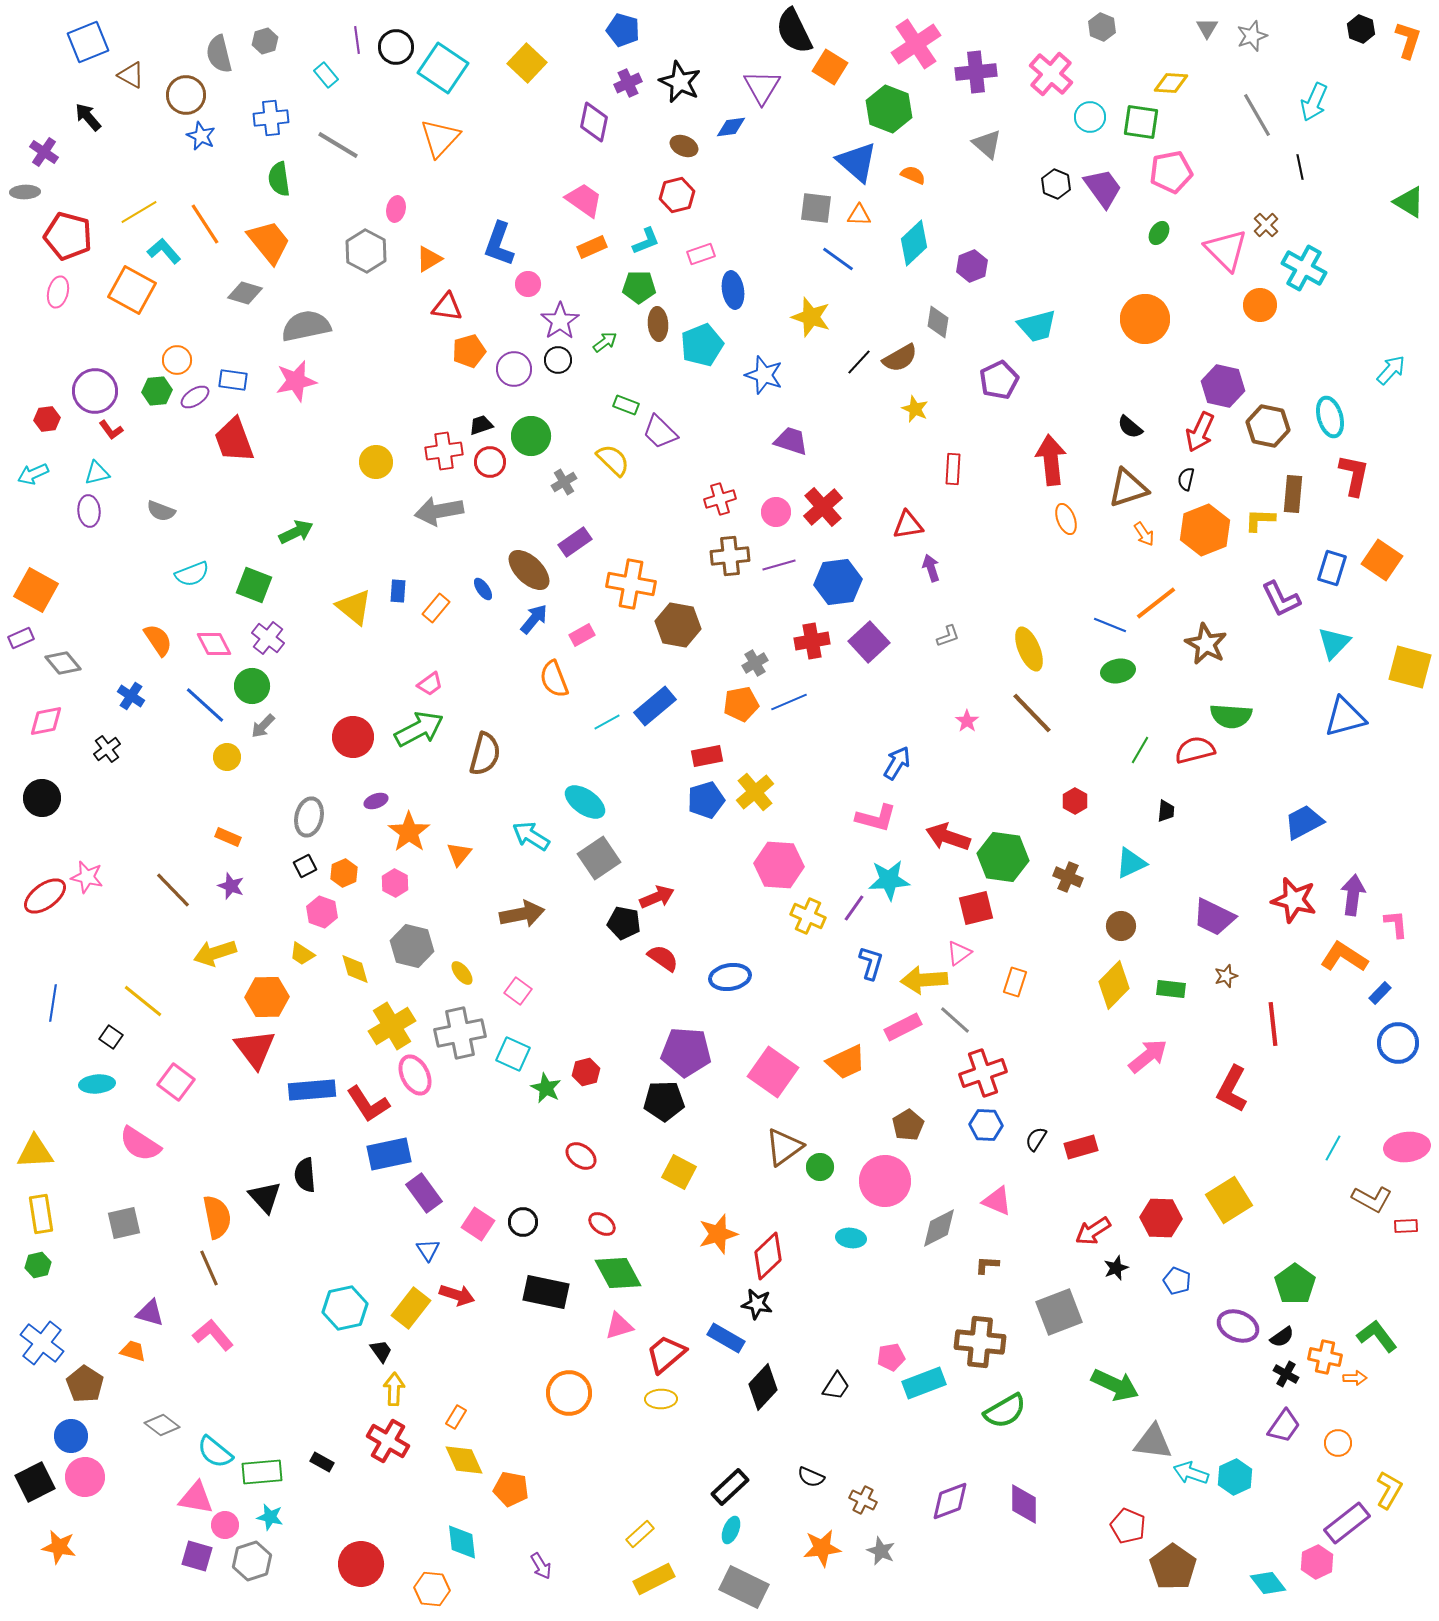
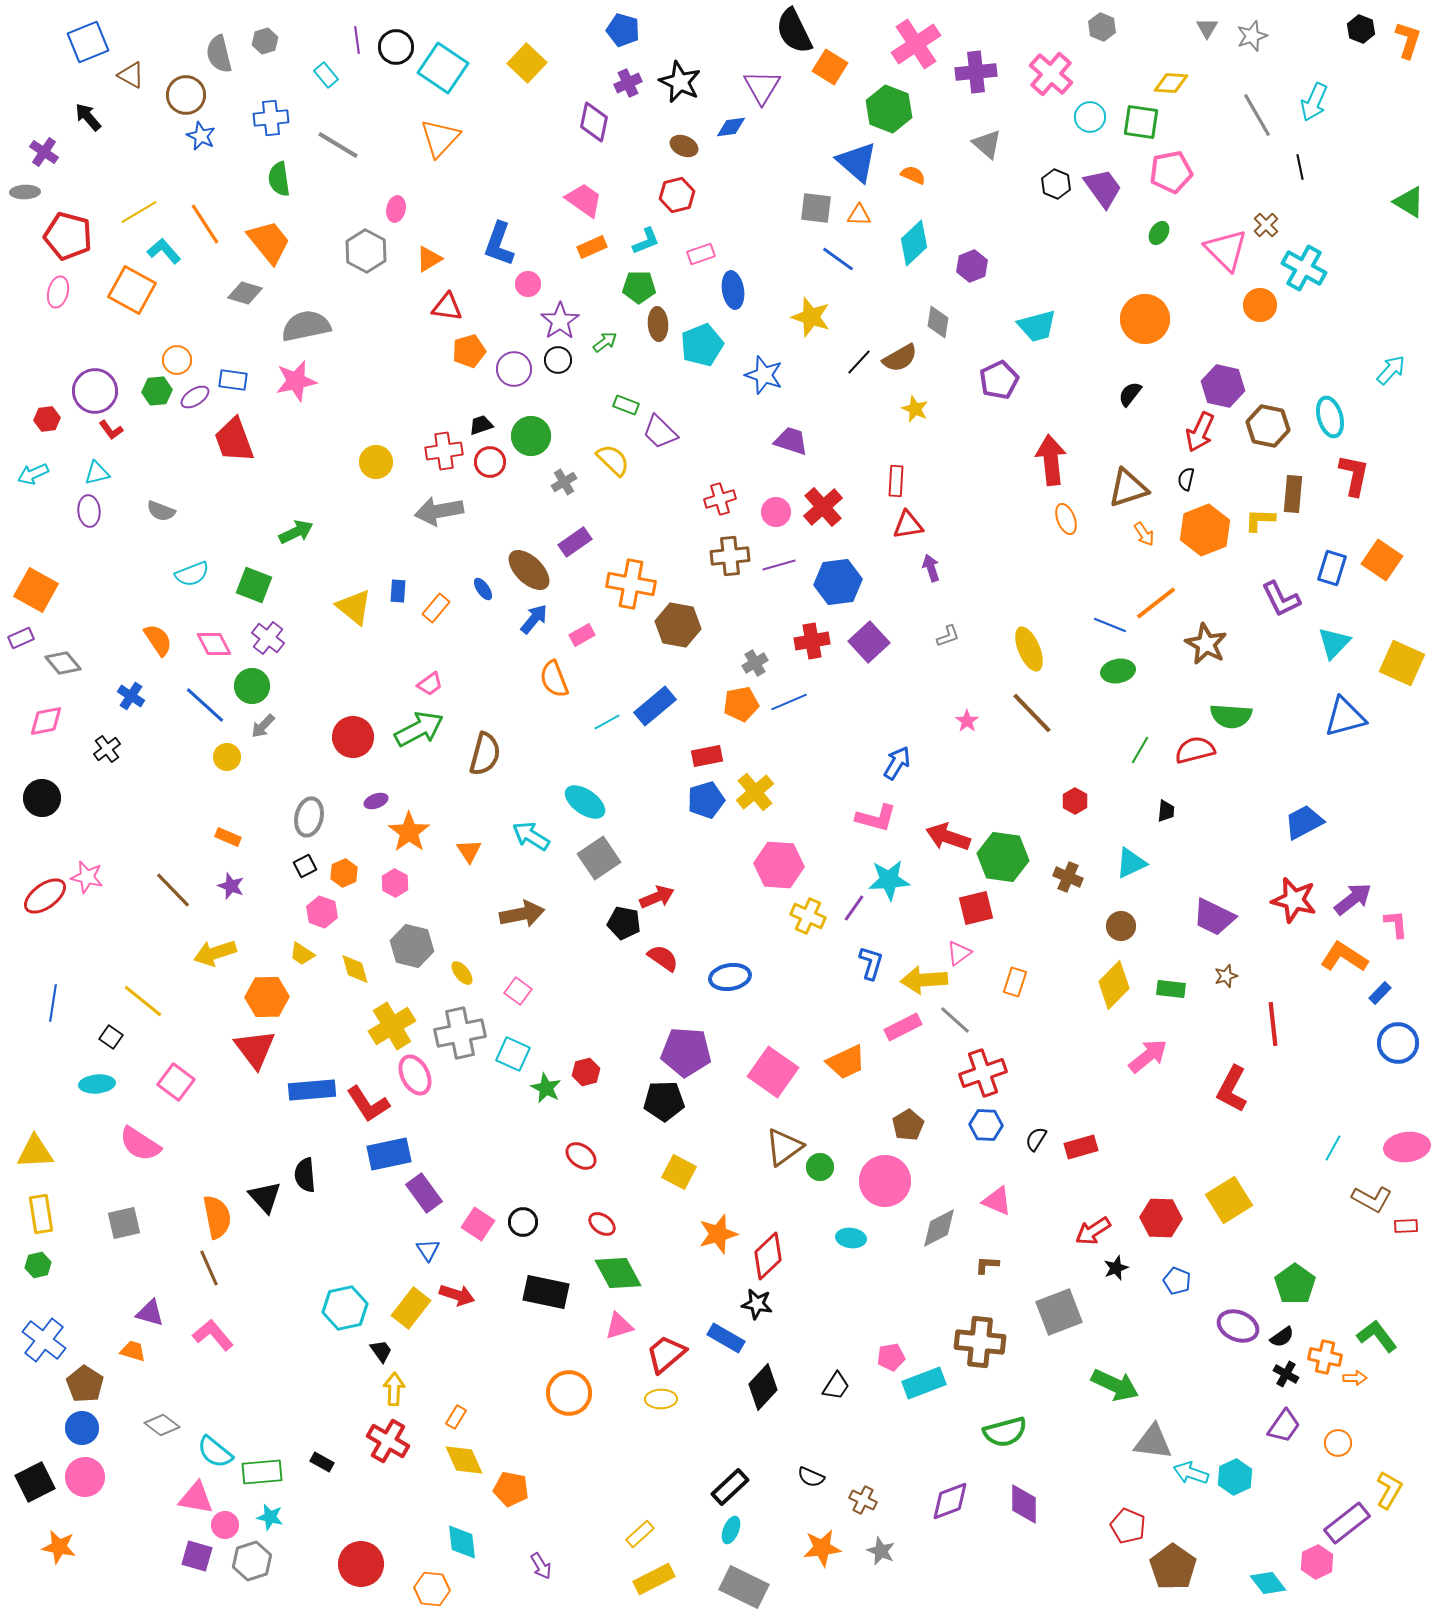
black semicircle at (1130, 427): moved 33 px up; rotated 88 degrees clockwise
red rectangle at (953, 469): moved 57 px left, 12 px down
yellow square at (1410, 667): moved 8 px left, 4 px up; rotated 9 degrees clockwise
orange triangle at (459, 854): moved 10 px right, 3 px up; rotated 12 degrees counterclockwise
purple arrow at (1353, 895): moved 4 px down; rotated 45 degrees clockwise
blue cross at (42, 1343): moved 2 px right, 3 px up
green semicircle at (1005, 1411): moved 21 px down; rotated 15 degrees clockwise
blue circle at (71, 1436): moved 11 px right, 8 px up
